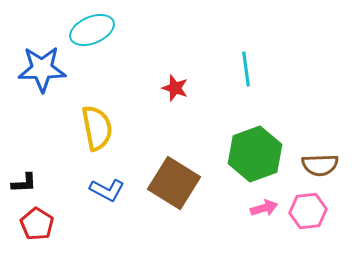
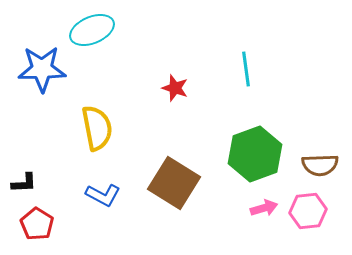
blue L-shape: moved 4 px left, 5 px down
